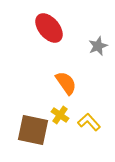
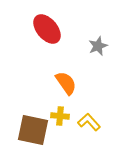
red ellipse: moved 2 px left, 1 px down
yellow cross: moved 1 px down; rotated 30 degrees counterclockwise
